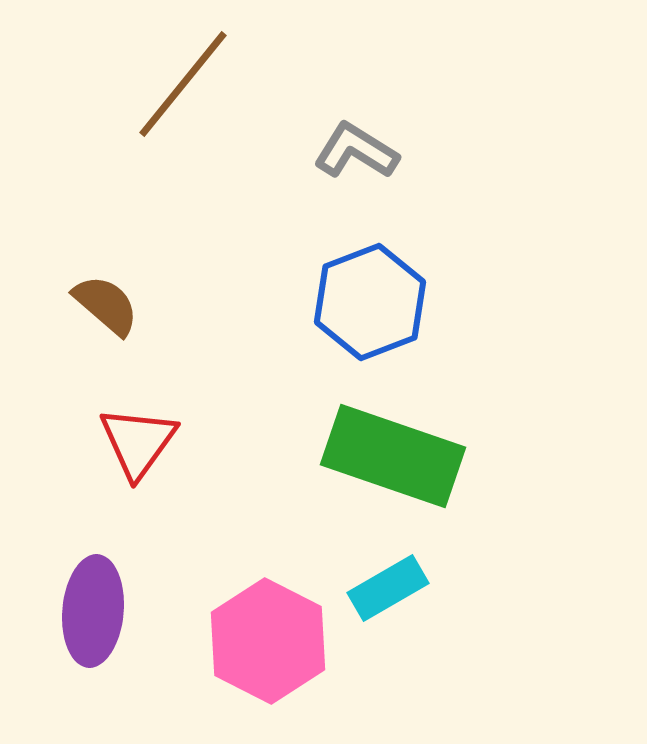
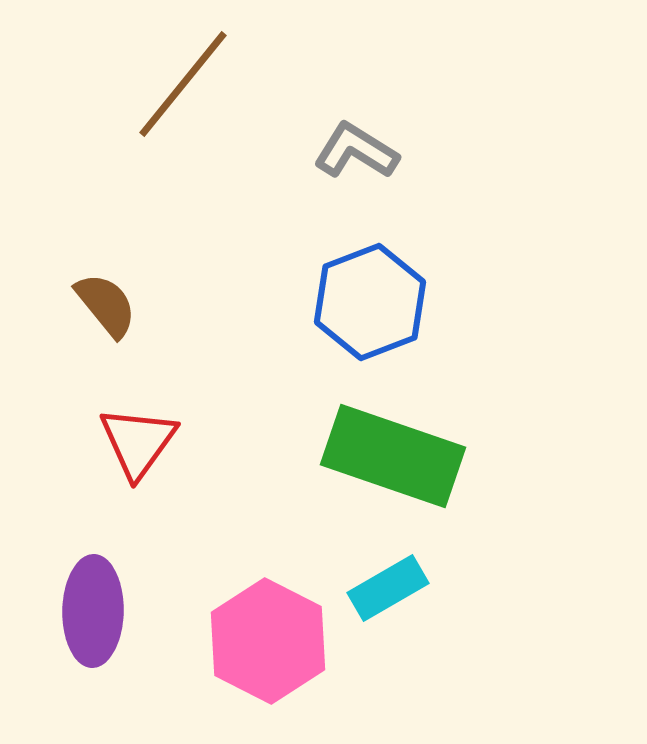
brown semicircle: rotated 10 degrees clockwise
purple ellipse: rotated 4 degrees counterclockwise
